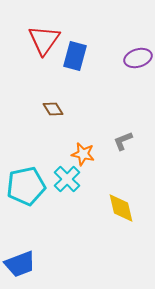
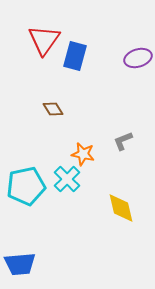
blue trapezoid: rotated 16 degrees clockwise
